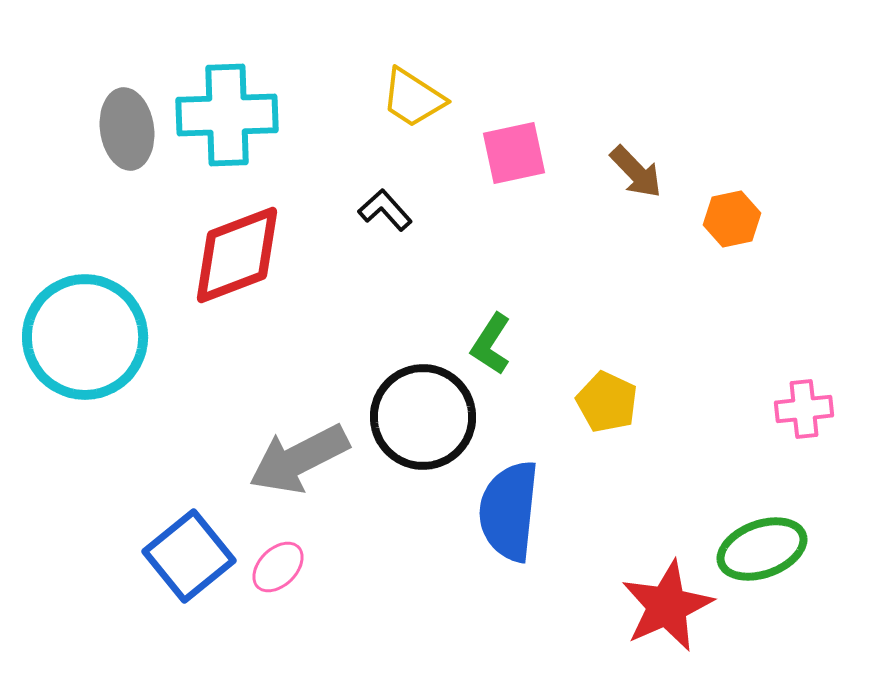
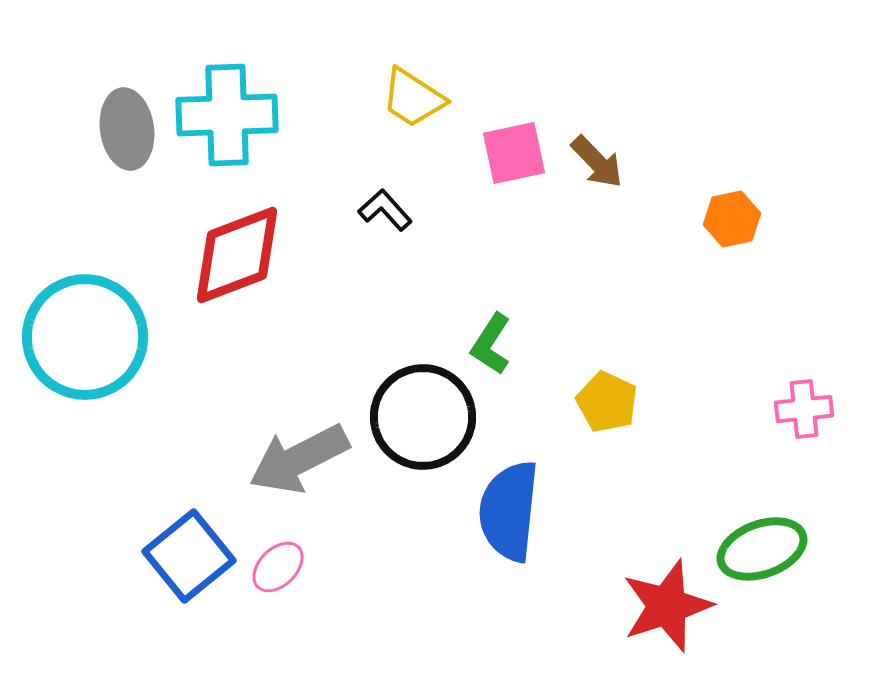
brown arrow: moved 39 px left, 10 px up
red star: rotated 6 degrees clockwise
